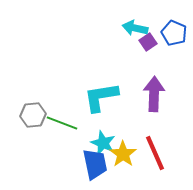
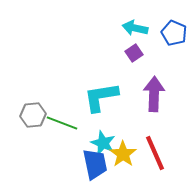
purple square: moved 14 px left, 11 px down
